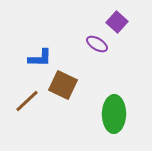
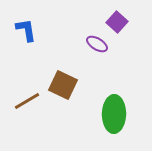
blue L-shape: moved 14 px left, 28 px up; rotated 100 degrees counterclockwise
brown line: rotated 12 degrees clockwise
